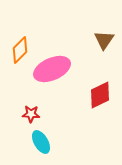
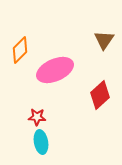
pink ellipse: moved 3 px right, 1 px down
red diamond: rotated 16 degrees counterclockwise
red star: moved 6 px right, 3 px down
cyan ellipse: rotated 20 degrees clockwise
